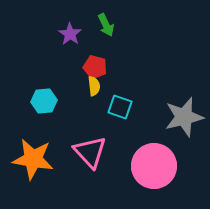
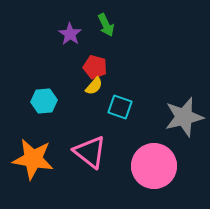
yellow semicircle: rotated 48 degrees clockwise
pink triangle: rotated 9 degrees counterclockwise
